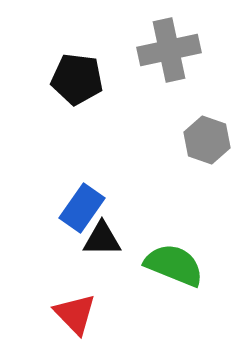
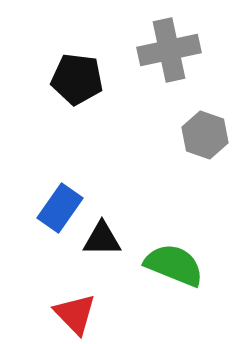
gray hexagon: moved 2 px left, 5 px up
blue rectangle: moved 22 px left
